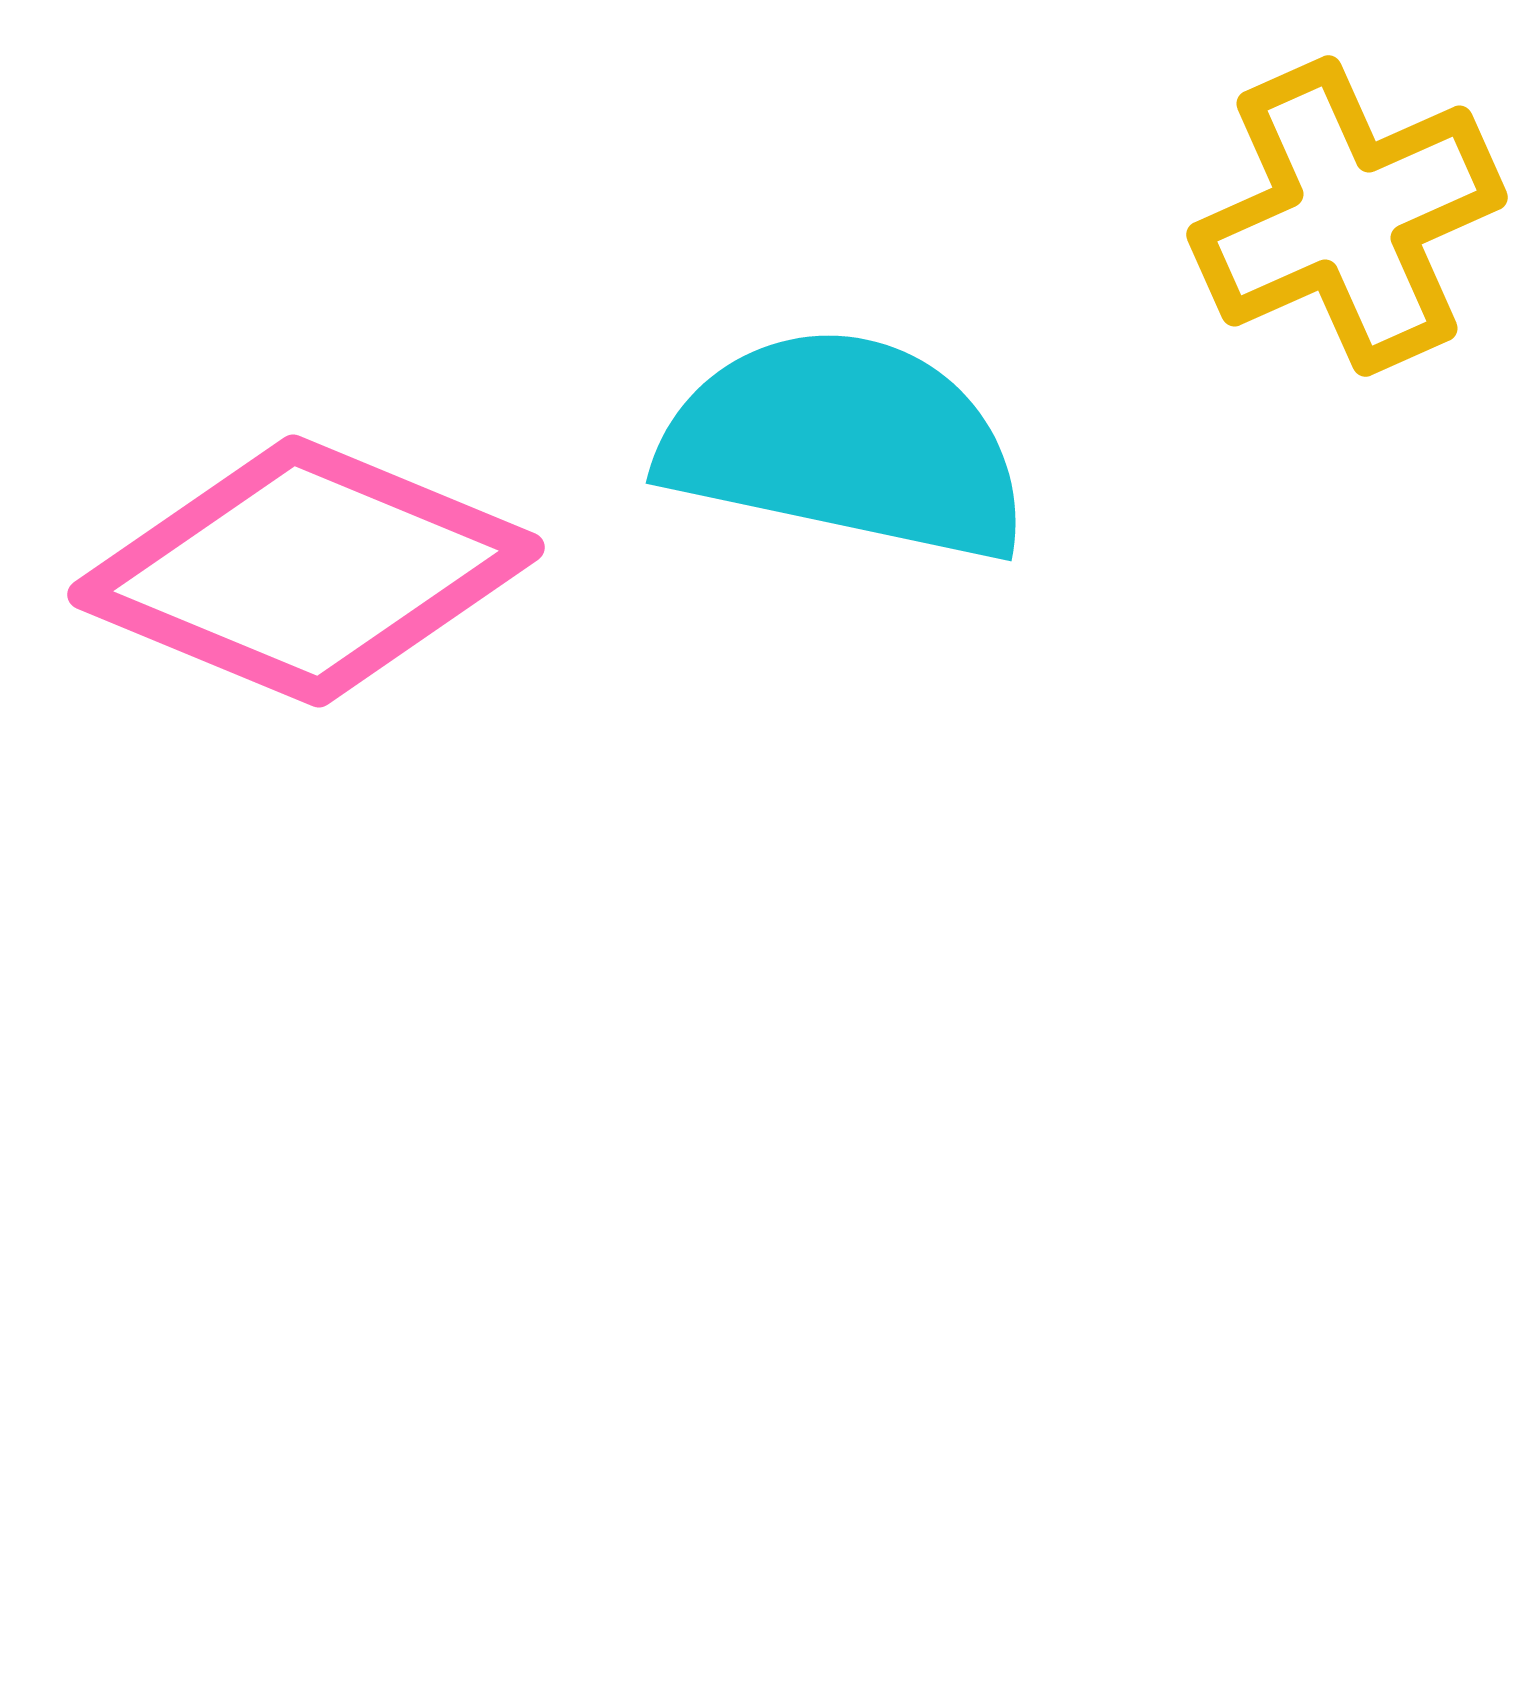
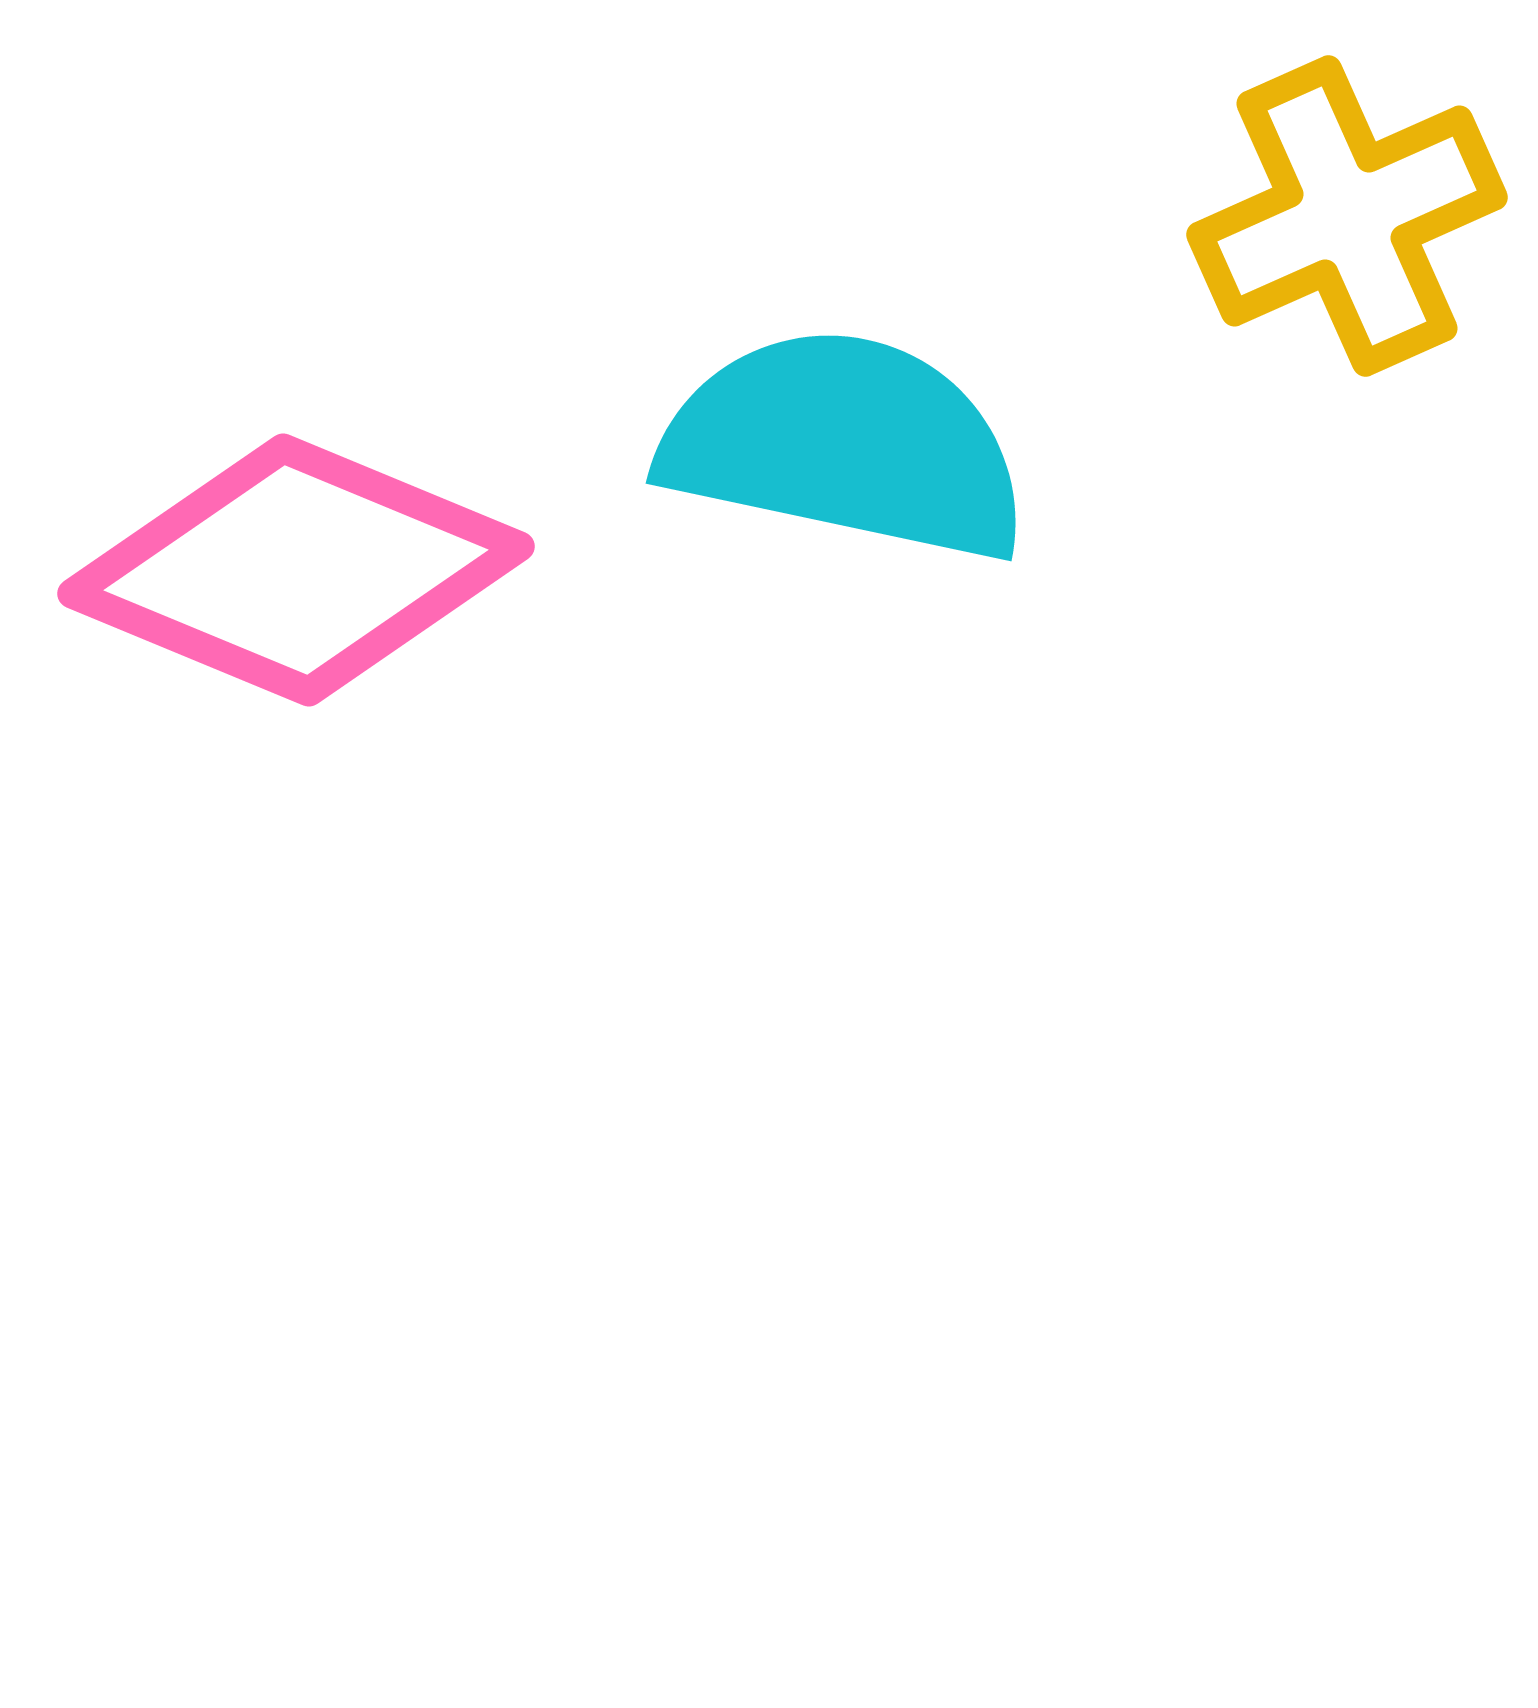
pink diamond: moved 10 px left, 1 px up
